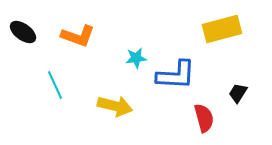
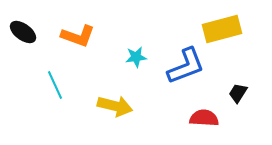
cyan star: moved 1 px up
blue L-shape: moved 10 px right, 9 px up; rotated 24 degrees counterclockwise
red semicircle: rotated 72 degrees counterclockwise
